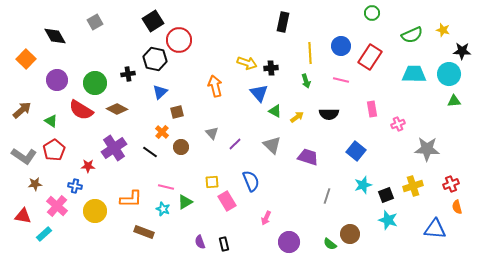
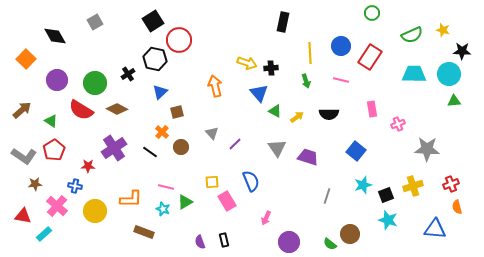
black cross at (128, 74): rotated 24 degrees counterclockwise
gray triangle at (272, 145): moved 5 px right, 3 px down; rotated 12 degrees clockwise
black rectangle at (224, 244): moved 4 px up
